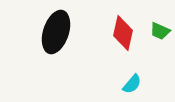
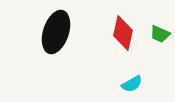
green trapezoid: moved 3 px down
cyan semicircle: rotated 20 degrees clockwise
